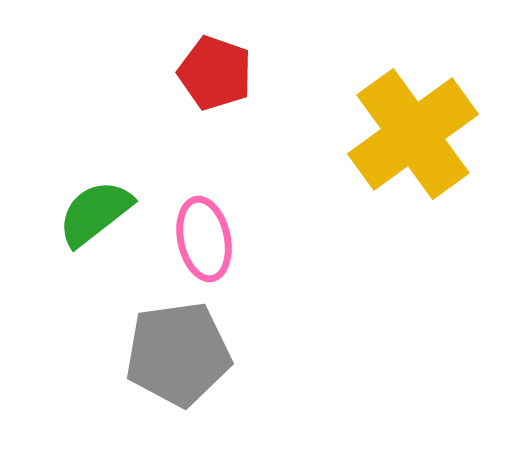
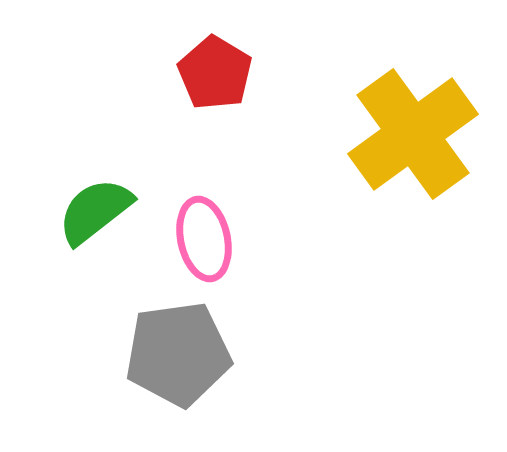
red pentagon: rotated 12 degrees clockwise
green semicircle: moved 2 px up
